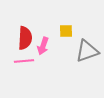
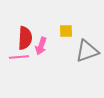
pink arrow: moved 2 px left
pink line: moved 5 px left, 4 px up
